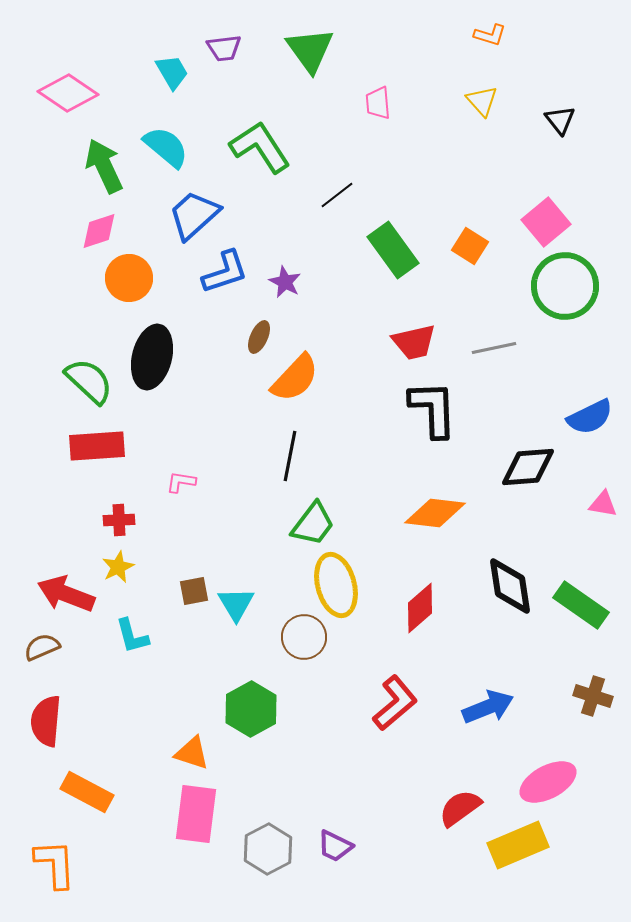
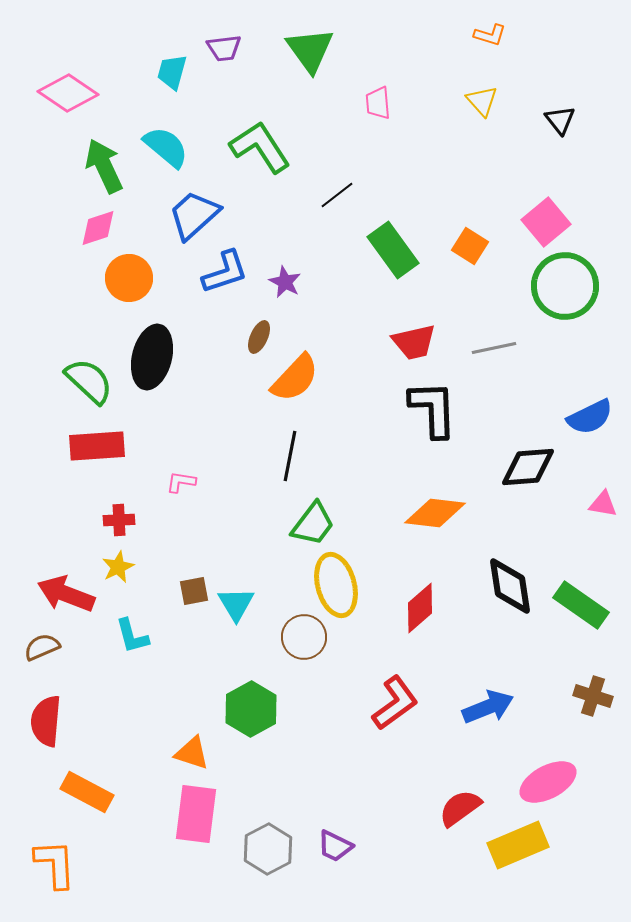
cyan trapezoid at (172, 72): rotated 135 degrees counterclockwise
pink diamond at (99, 231): moved 1 px left, 3 px up
red L-shape at (395, 703): rotated 4 degrees clockwise
